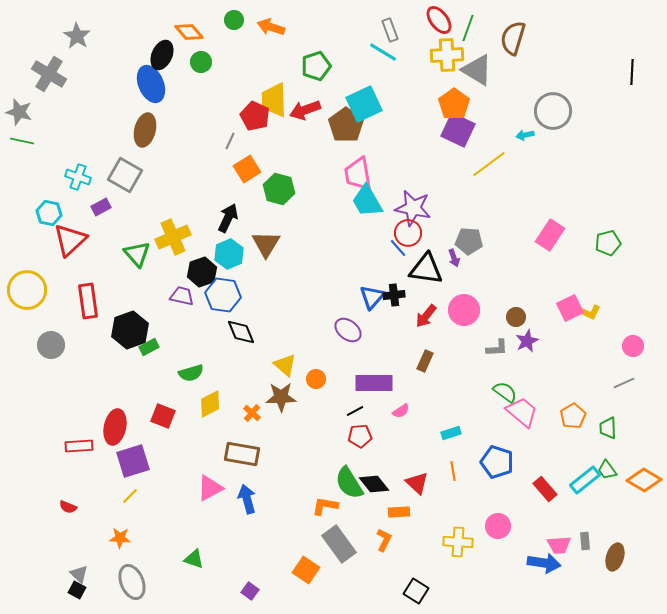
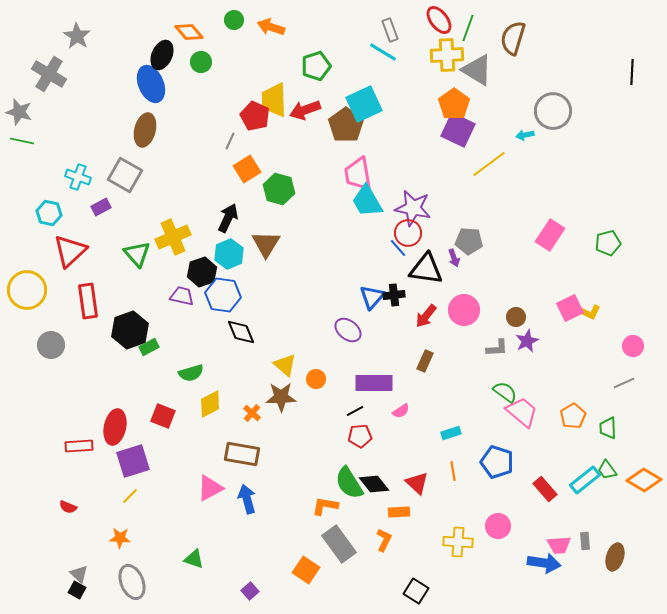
red triangle at (70, 240): moved 11 px down
purple square at (250, 591): rotated 12 degrees clockwise
